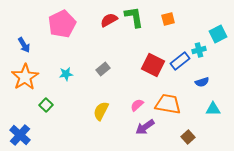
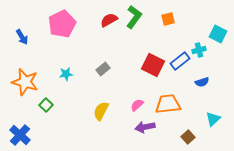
green L-shape: rotated 45 degrees clockwise
cyan square: rotated 36 degrees counterclockwise
blue arrow: moved 2 px left, 8 px up
orange star: moved 5 px down; rotated 24 degrees counterclockwise
orange trapezoid: rotated 16 degrees counterclockwise
cyan triangle: moved 10 px down; rotated 42 degrees counterclockwise
purple arrow: rotated 24 degrees clockwise
